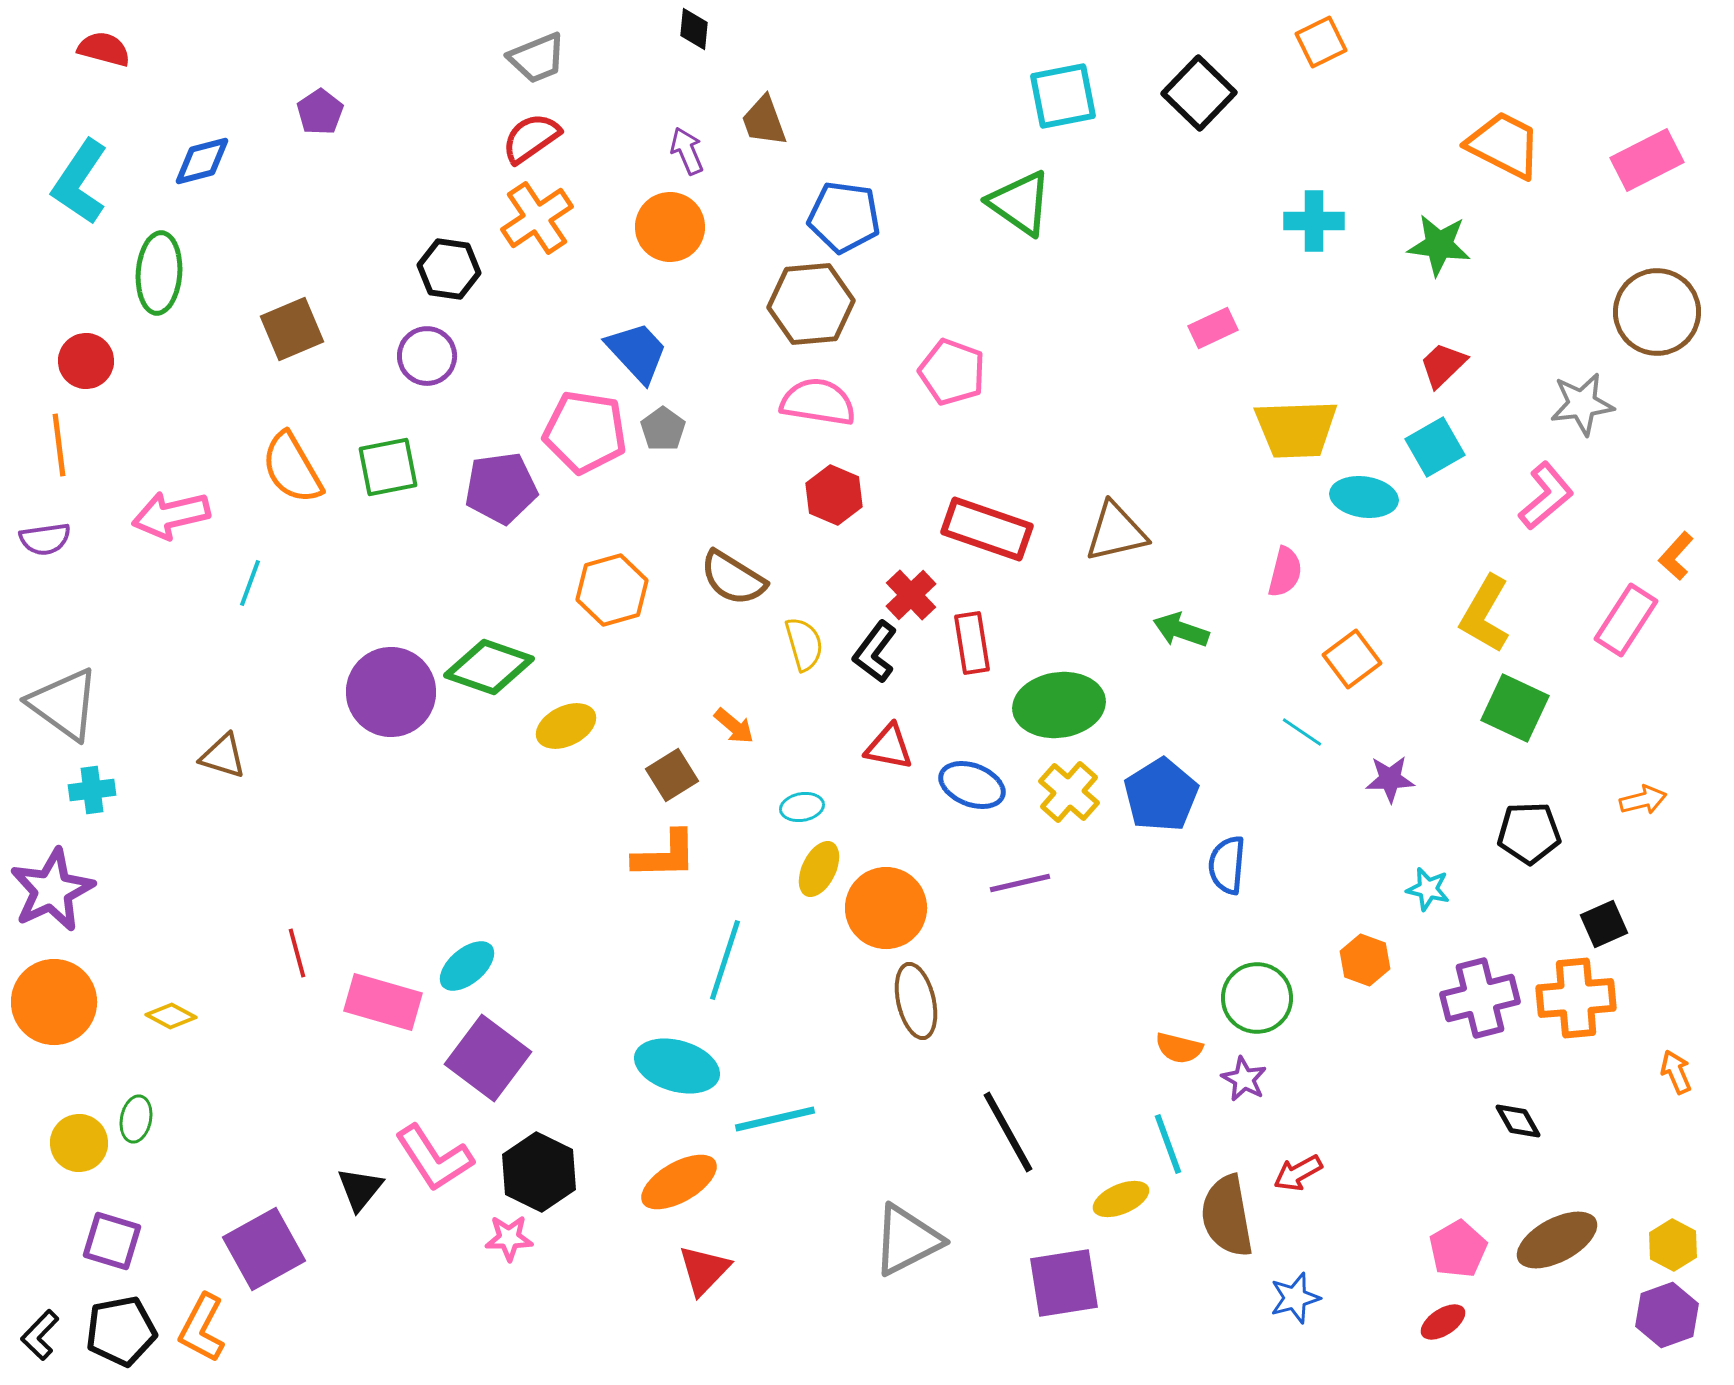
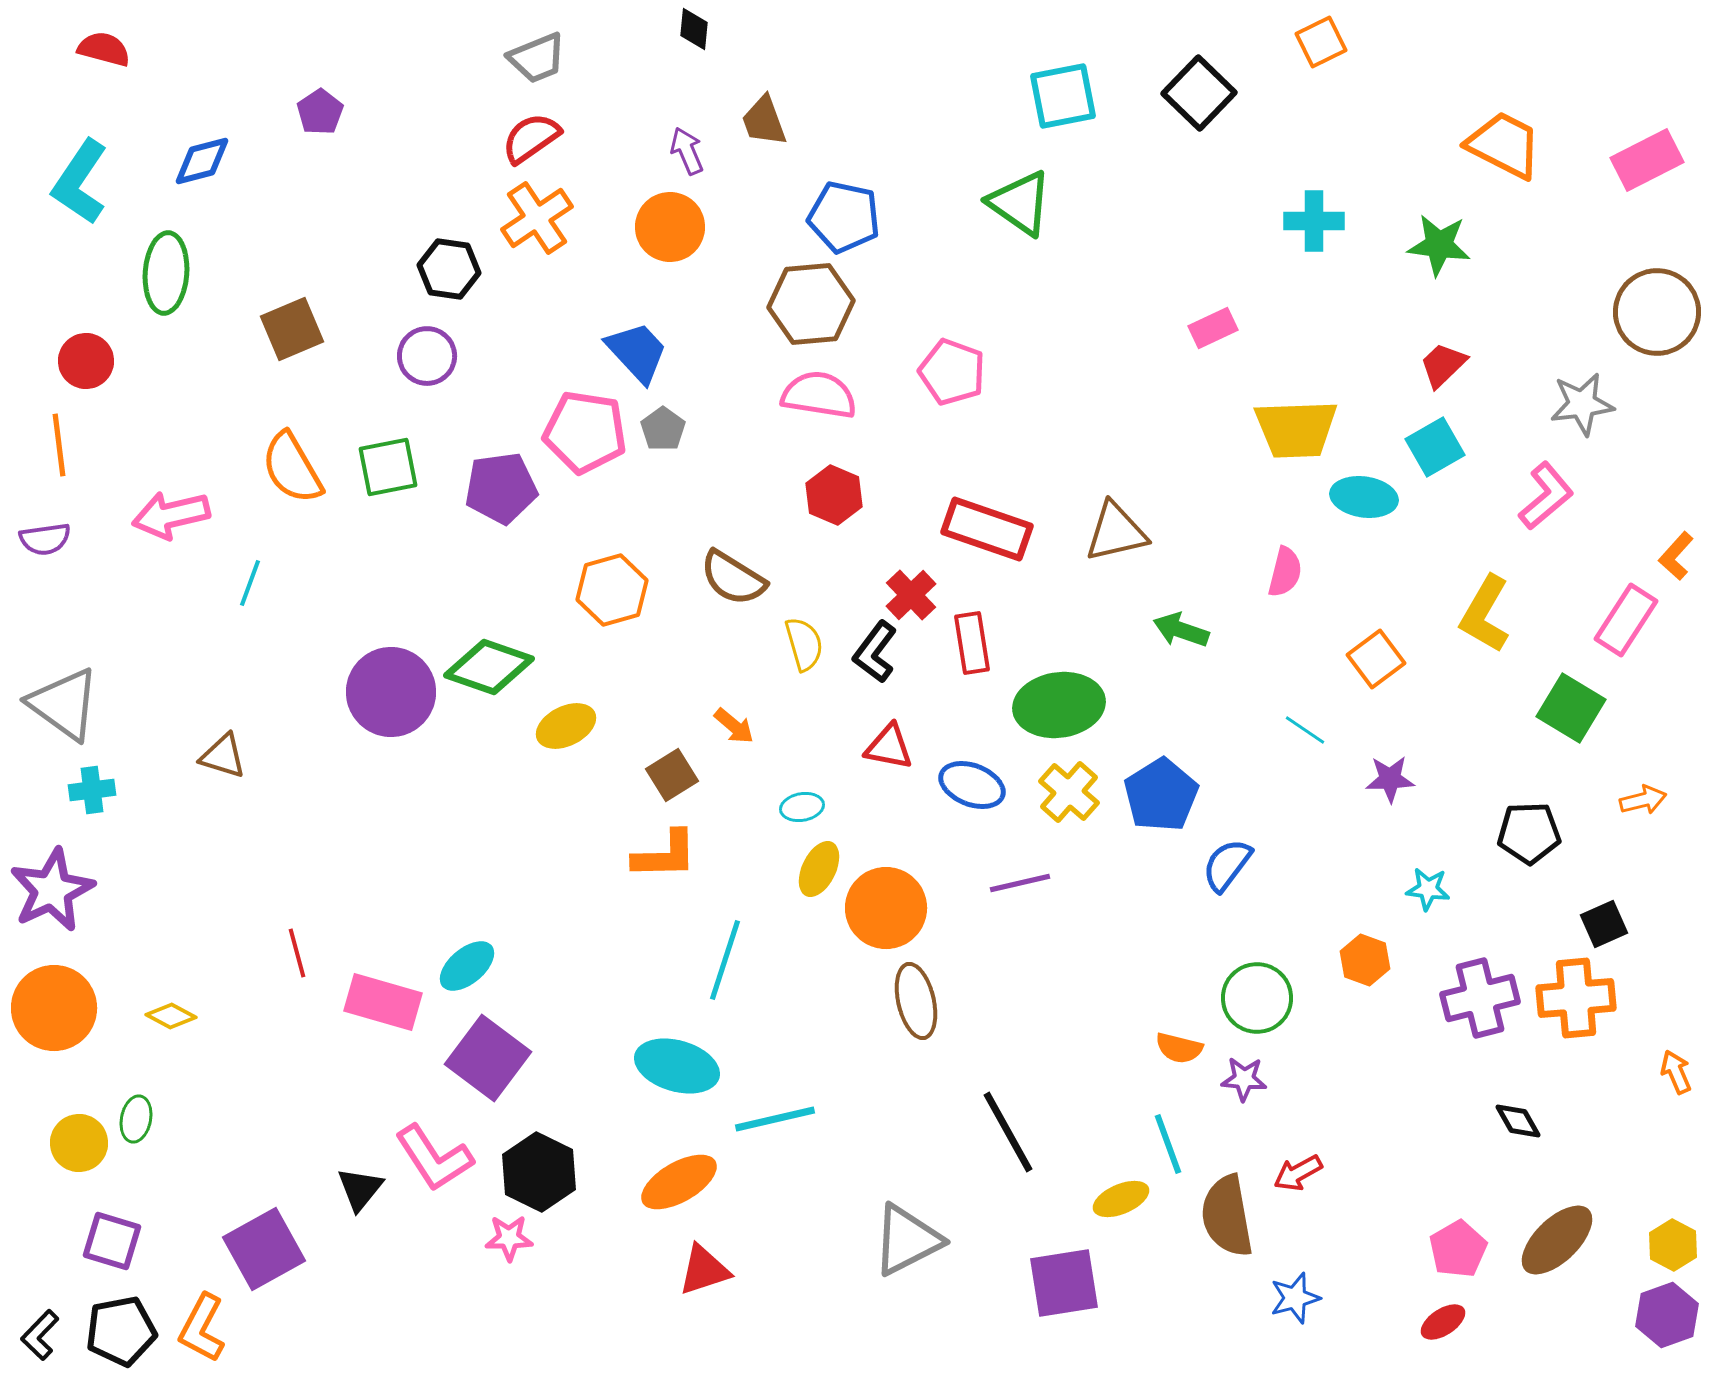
blue pentagon at (844, 217): rotated 4 degrees clockwise
green ellipse at (159, 273): moved 7 px right
pink semicircle at (818, 402): moved 1 px right, 7 px up
orange square at (1352, 659): moved 24 px right
green square at (1515, 708): moved 56 px right; rotated 6 degrees clockwise
cyan line at (1302, 732): moved 3 px right, 2 px up
blue semicircle at (1227, 865): rotated 32 degrees clockwise
cyan star at (1428, 889): rotated 6 degrees counterclockwise
orange circle at (54, 1002): moved 6 px down
purple star at (1244, 1079): rotated 24 degrees counterclockwise
brown ellipse at (1557, 1240): rotated 16 degrees counterclockwise
red triangle at (704, 1270): rotated 28 degrees clockwise
